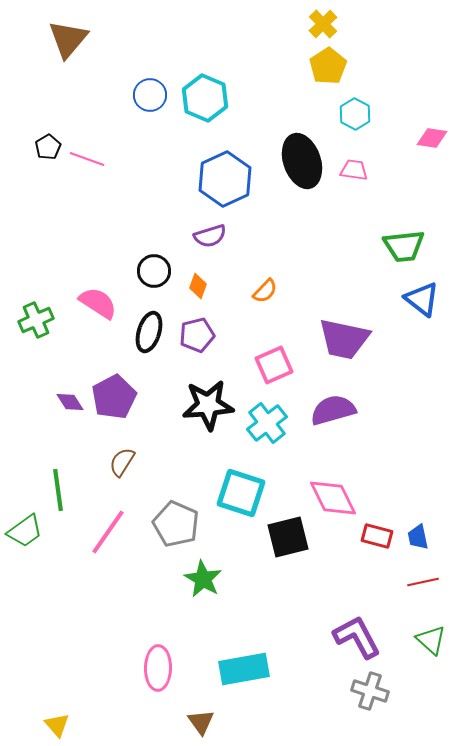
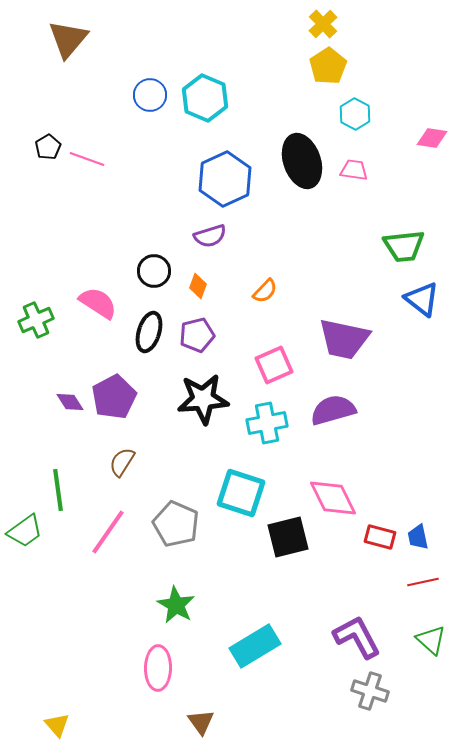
black star at (208, 405): moved 5 px left, 6 px up
cyan cross at (267, 423): rotated 27 degrees clockwise
red rectangle at (377, 536): moved 3 px right, 1 px down
green star at (203, 579): moved 27 px left, 26 px down
cyan rectangle at (244, 669): moved 11 px right, 23 px up; rotated 21 degrees counterclockwise
